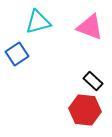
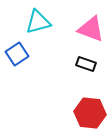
pink triangle: moved 1 px right, 2 px down
black rectangle: moved 7 px left, 17 px up; rotated 24 degrees counterclockwise
red hexagon: moved 5 px right, 3 px down
